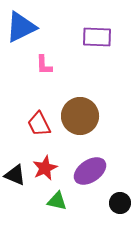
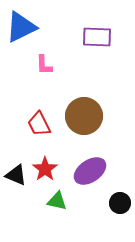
brown circle: moved 4 px right
red star: moved 1 px down; rotated 10 degrees counterclockwise
black triangle: moved 1 px right
